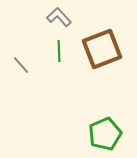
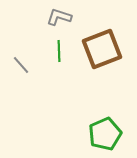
gray L-shape: rotated 30 degrees counterclockwise
